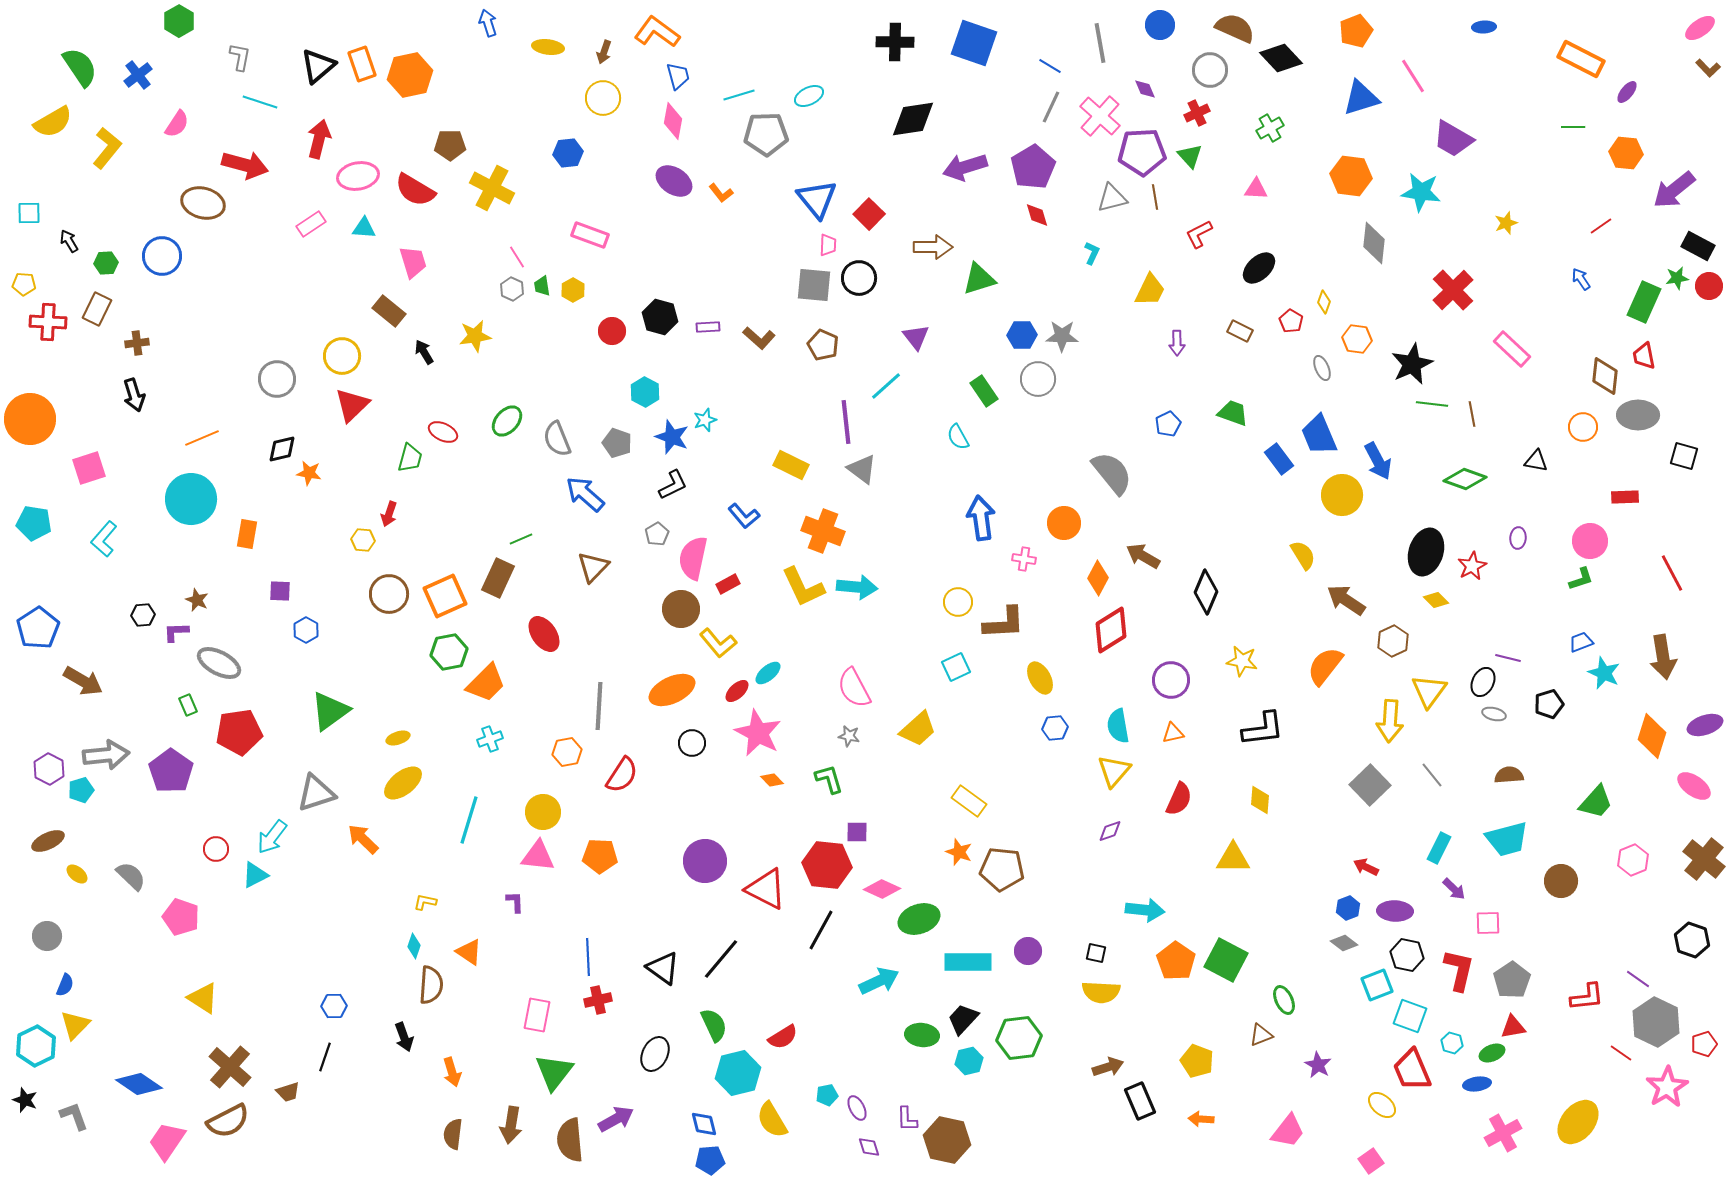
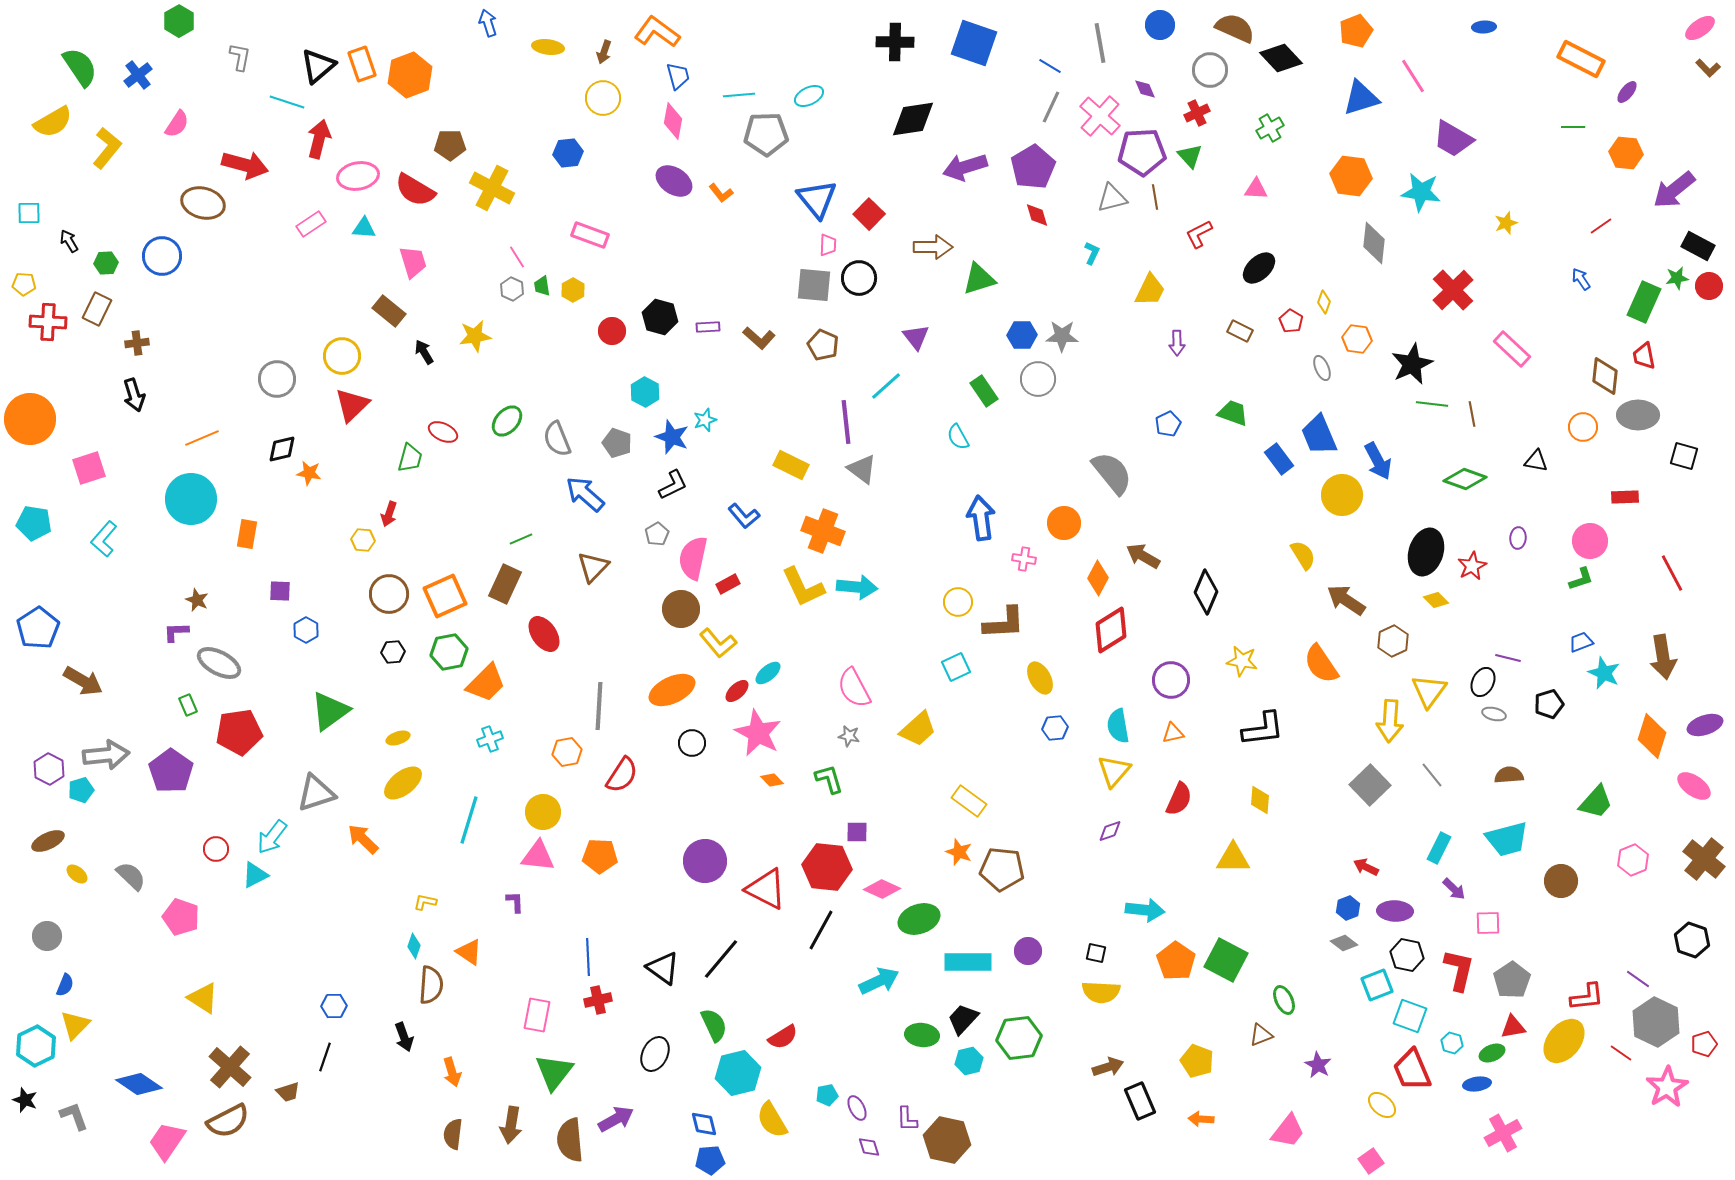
orange hexagon at (410, 75): rotated 9 degrees counterclockwise
cyan line at (739, 95): rotated 12 degrees clockwise
cyan line at (260, 102): moved 27 px right
brown rectangle at (498, 578): moved 7 px right, 6 px down
black hexagon at (143, 615): moved 250 px right, 37 px down
orange semicircle at (1325, 666): moved 4 px left, 2 px up; rotated 72 degrees counterclockwise
red hexagon at (827, 865): moved 2 px down
yellow ellipse at (1578, 1122): moved 14 px left, 81 px up
